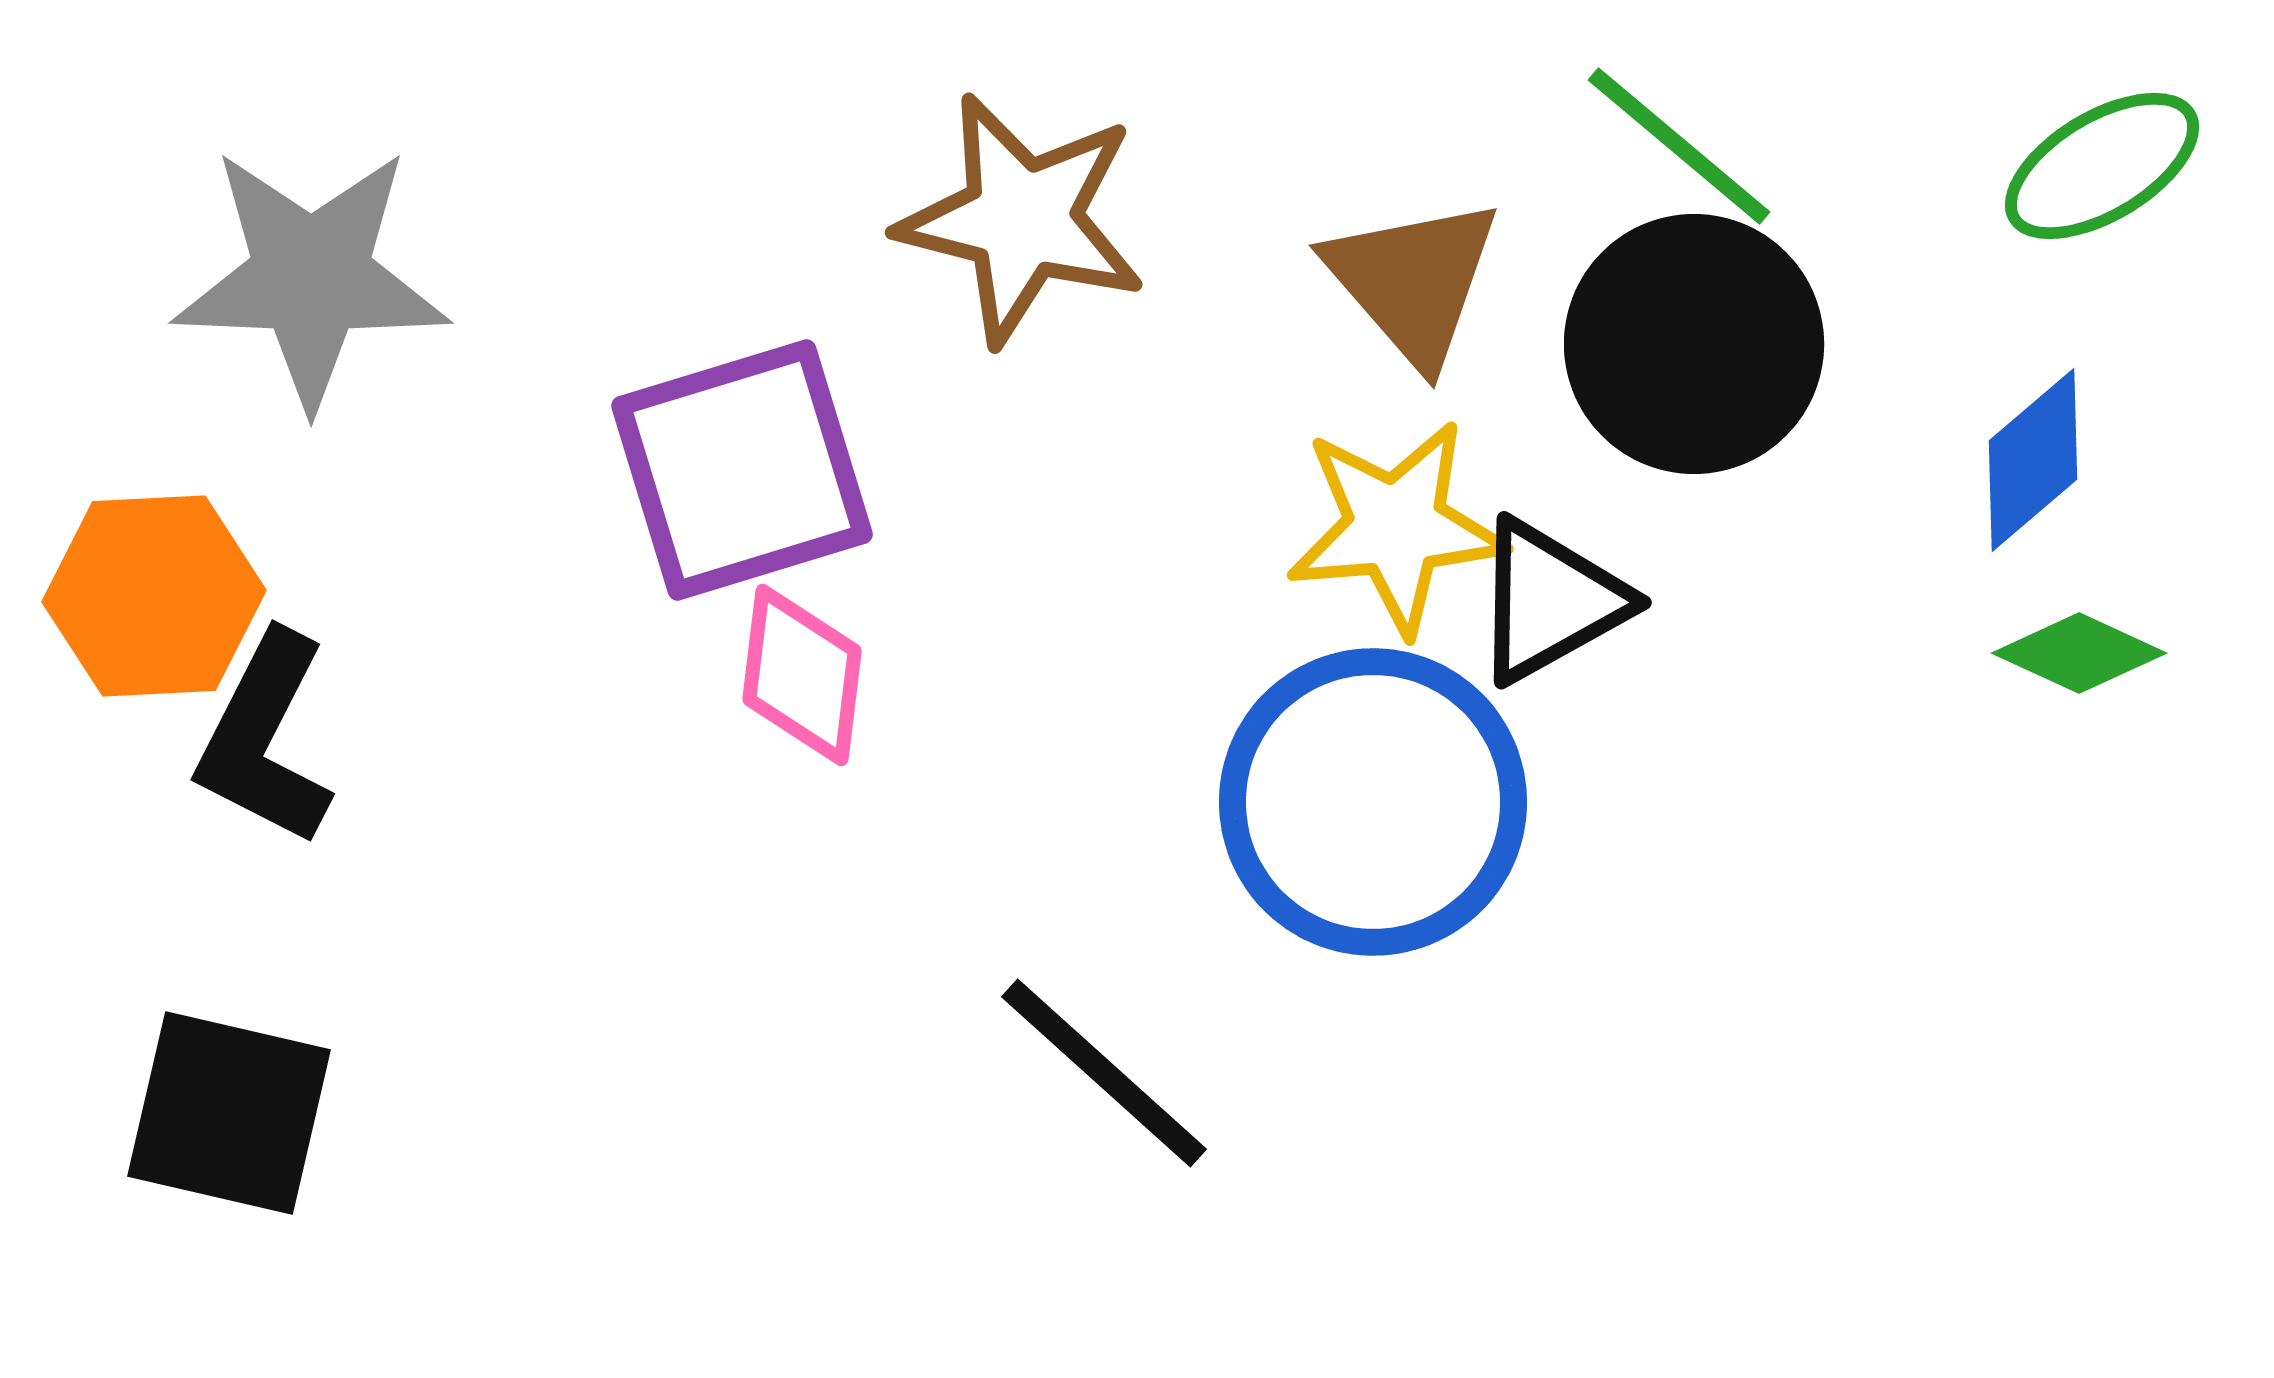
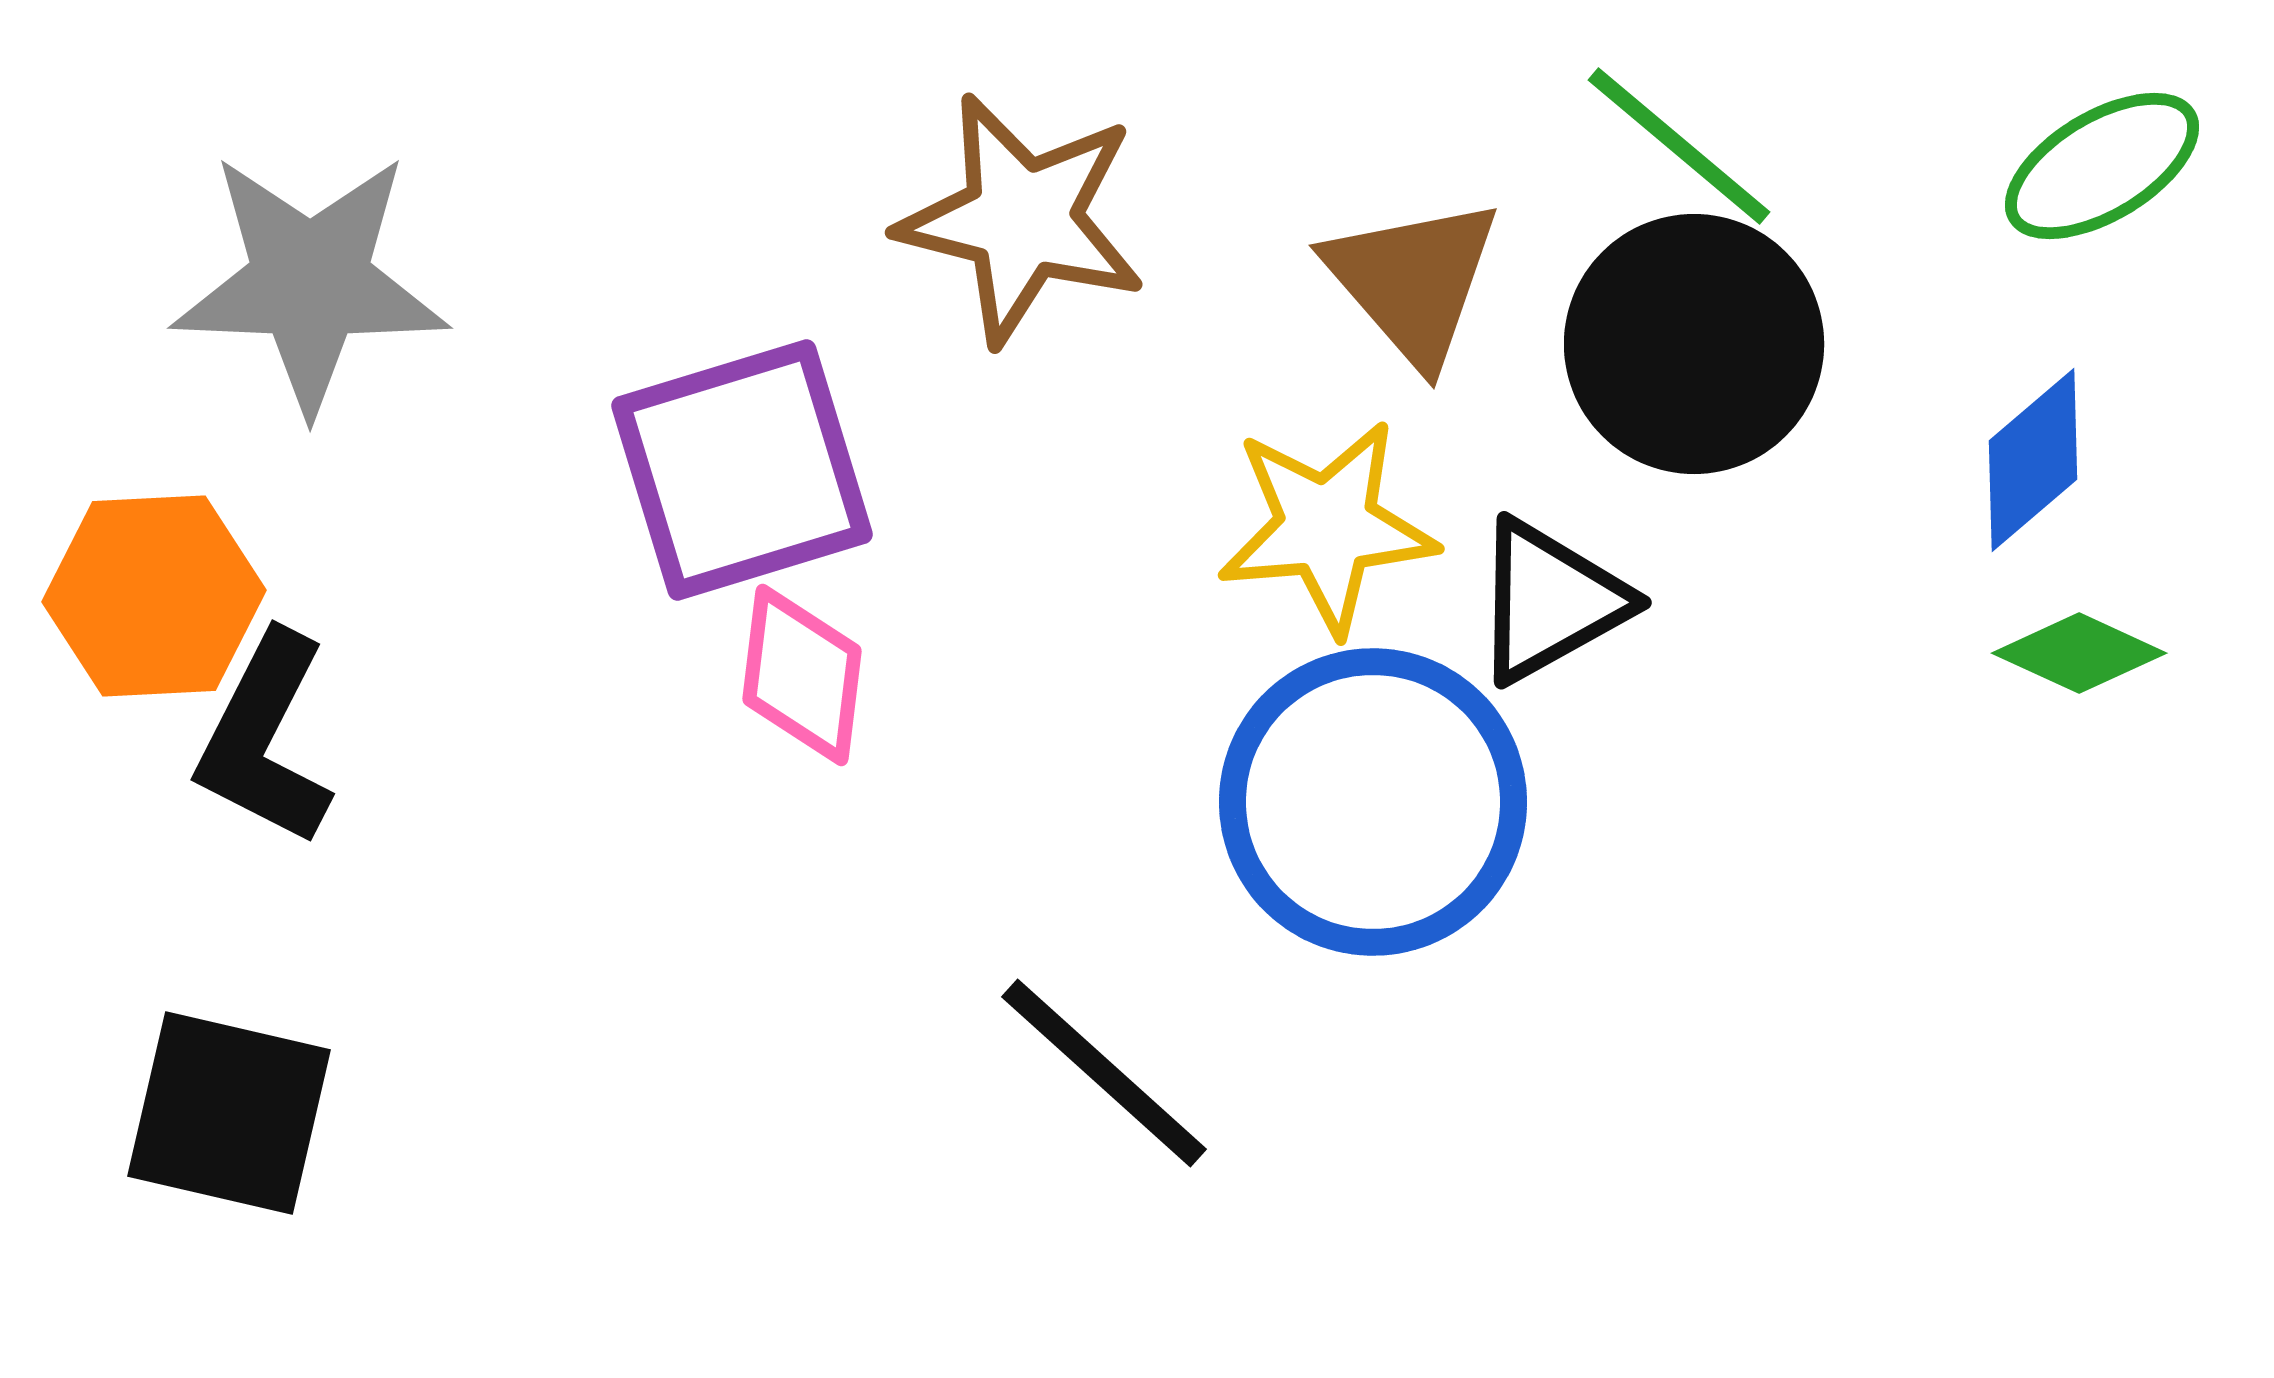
gray star: moved 1 px left, 5 px down
yellow star: moved 69 px left
